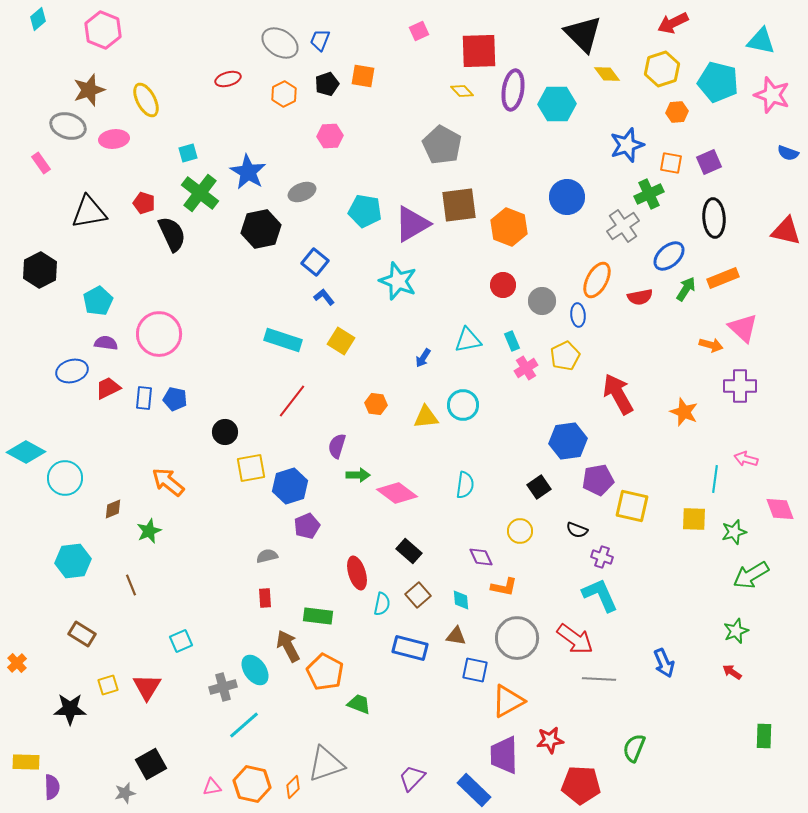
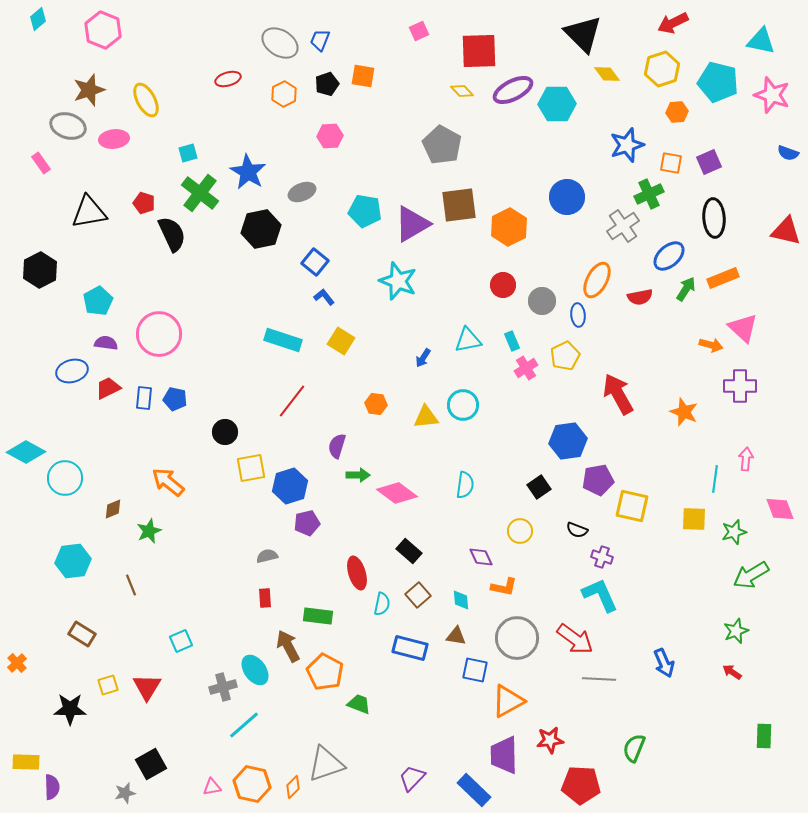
purple ellipse at (513, 90): rotated 54 degrees clockwise
orange hexagon at (509, 227): rotated 12 degrees clockwise
pink arrow at (746, 459): rotated 80 degrees clockwise
purple pentagon at (307, 526): moved 3 px up; rotated 10 degrees clockwise
